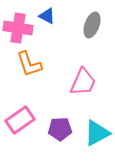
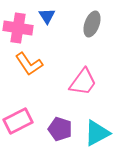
blue triangle: rotated 30 degrees clockwise
gray ellipse: moved 1 px up
orange L-shape: rotated 16 degrees counterclockwise
pink trapezoid: rotated 12 degrees clockwise
pink rectangle: moved 2 px left, 1 px down; rotated 8 degrees clockwise
purple pentagon: rotated 20 degrees clockwise
